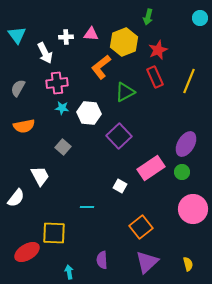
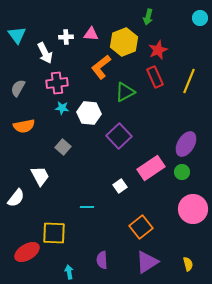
white square: rotated 24 degrees clockwise
purple triangle: rotated 10 degrees clockwise
